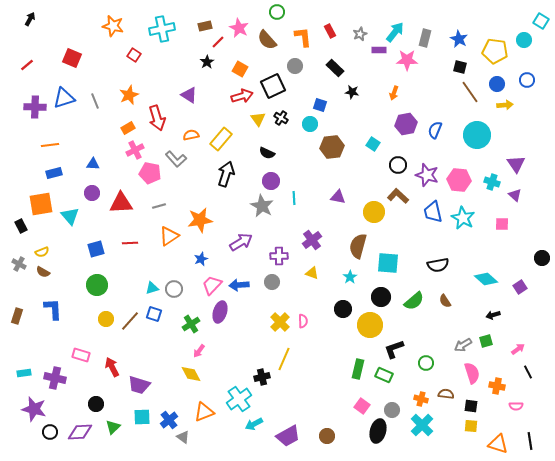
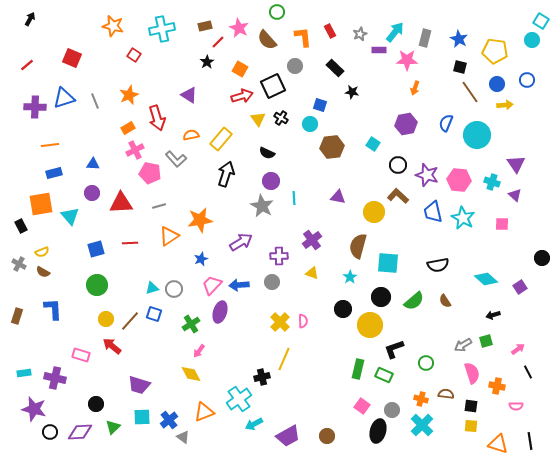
cyan circle at (524, 40): moved 8 px right
orange arrow at (394, 93): moved 21 px right, 5 px up
blue semicircle at (435, 130): moved 11 px right, 7 px up
red arrow at (112, 367): moved 21 px up; rotated 24 degrees counterclockwise
